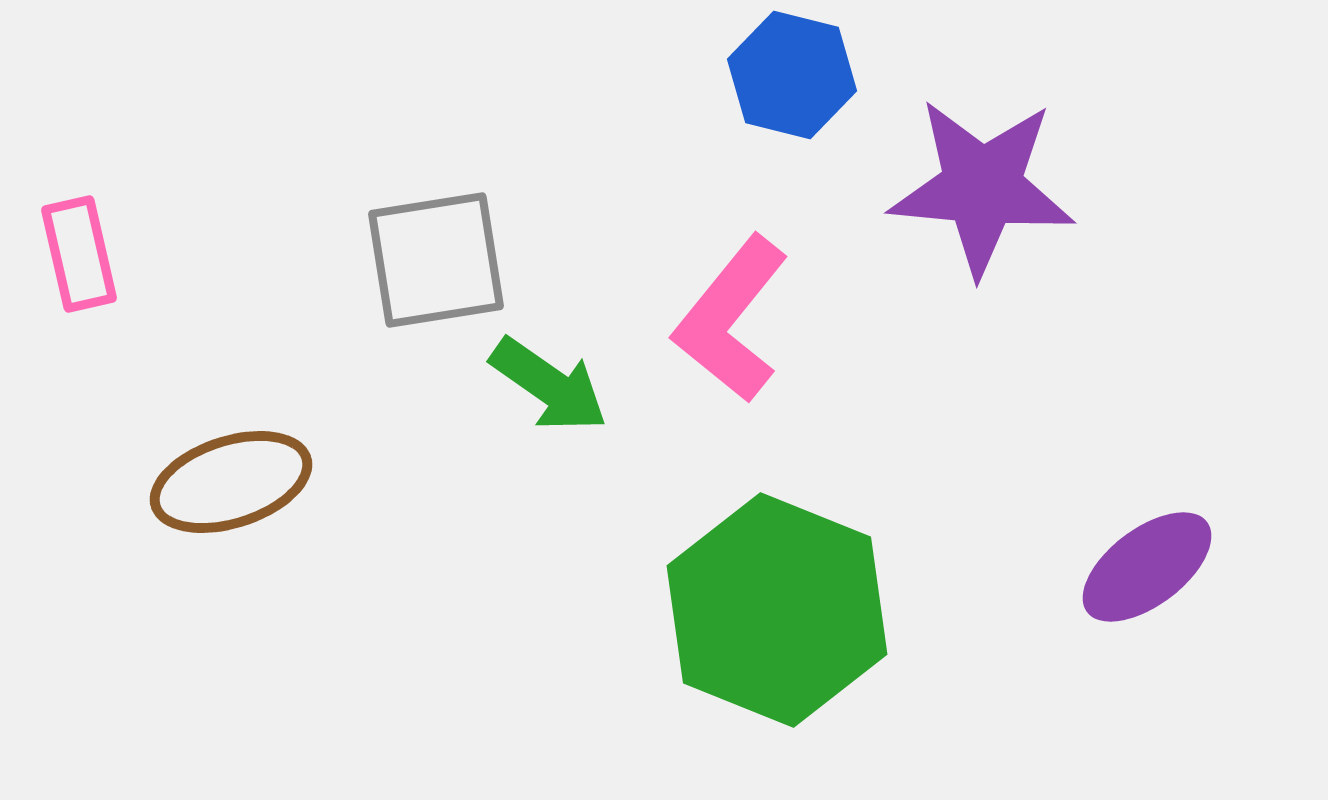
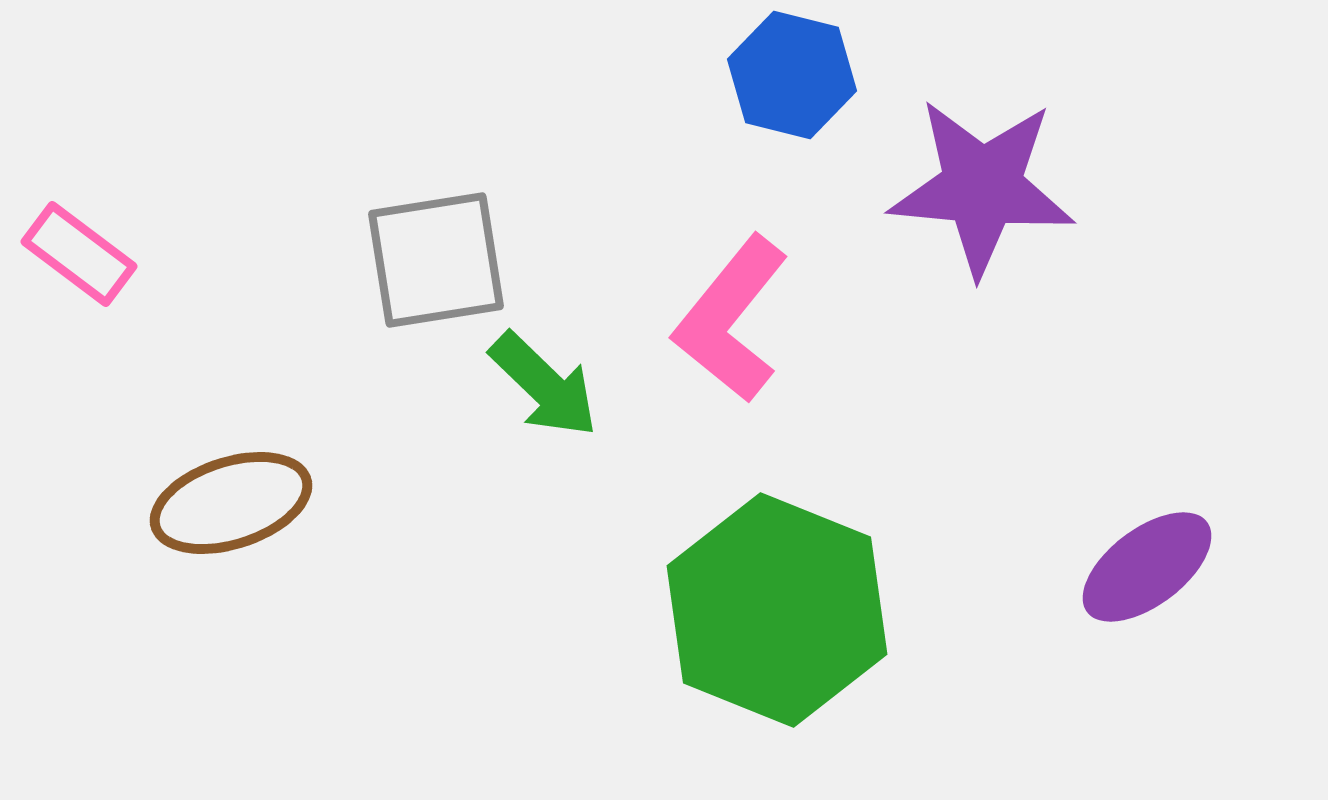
pink rectangle: rotated 40 degrees counterclockwise
green arrow: moved 5 px left; rotated 9 degrees clockwise
brown ellipse: moved 21 px down
